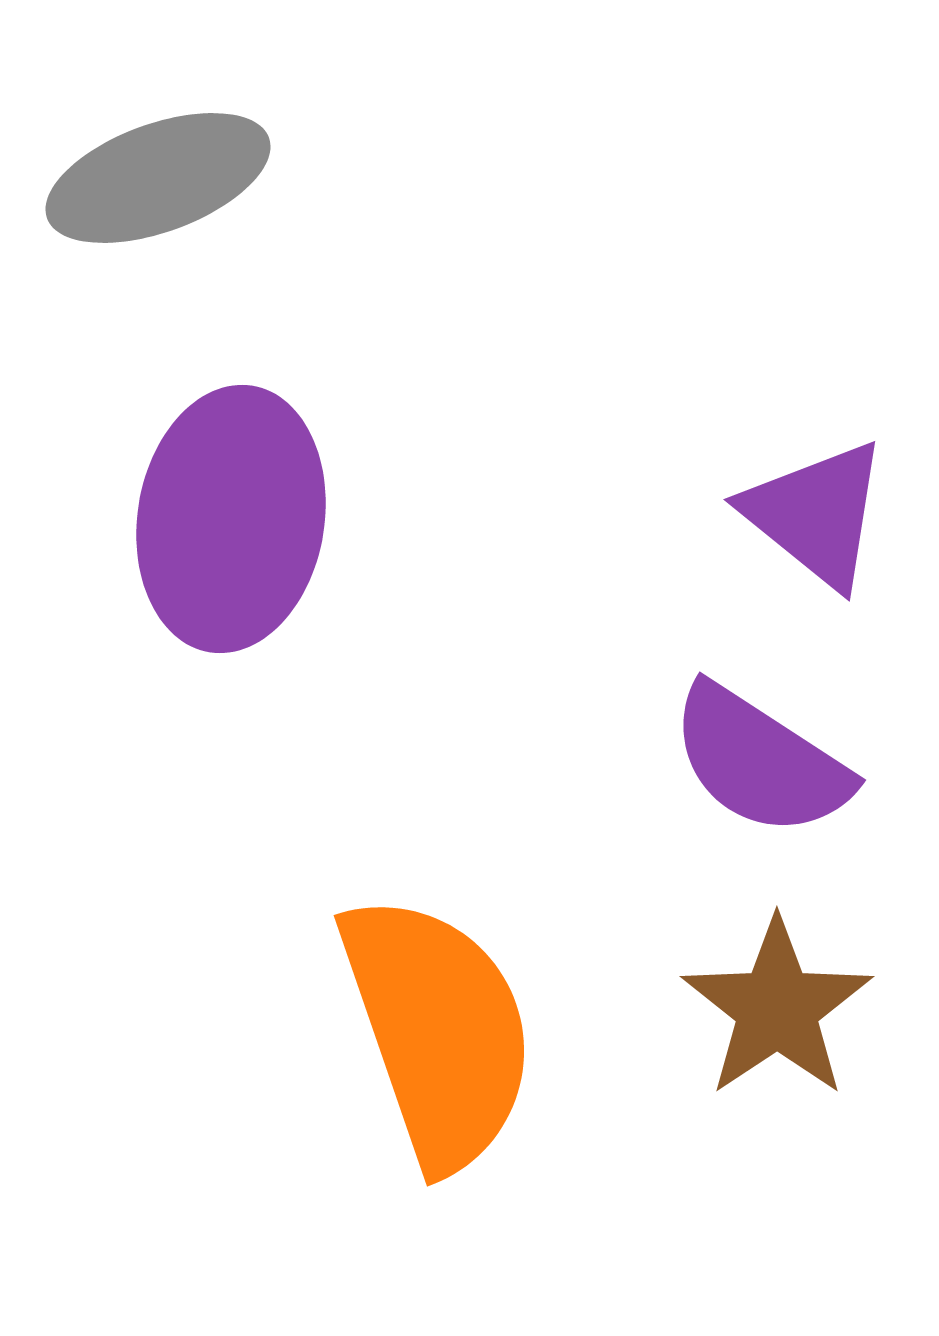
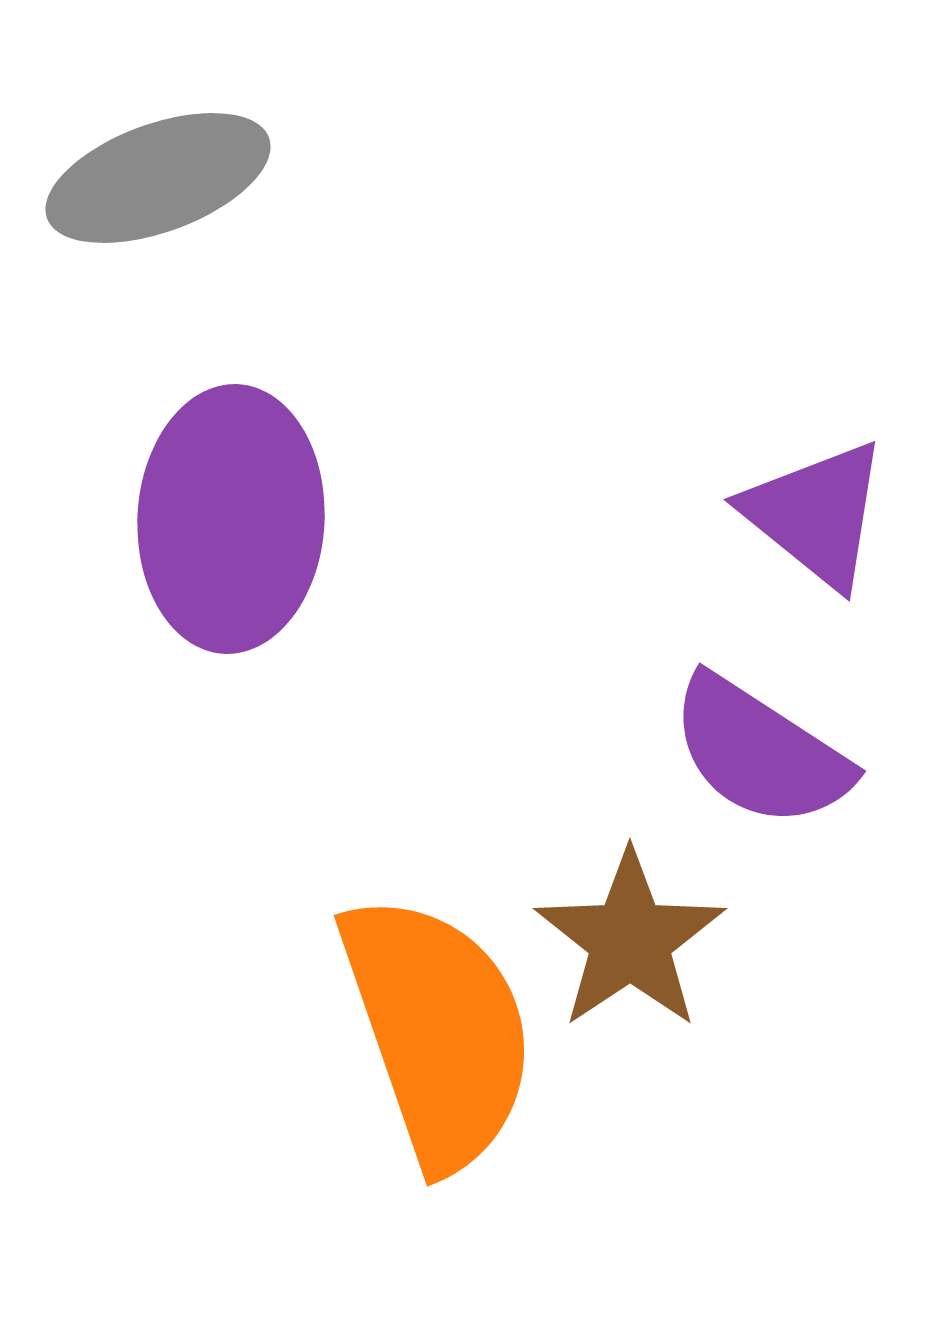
purple ellipse: rotated 6 degrees counterclockwise
purple semicircle: moved 9 px up
brown star: moved 147 px left, 68 px up
